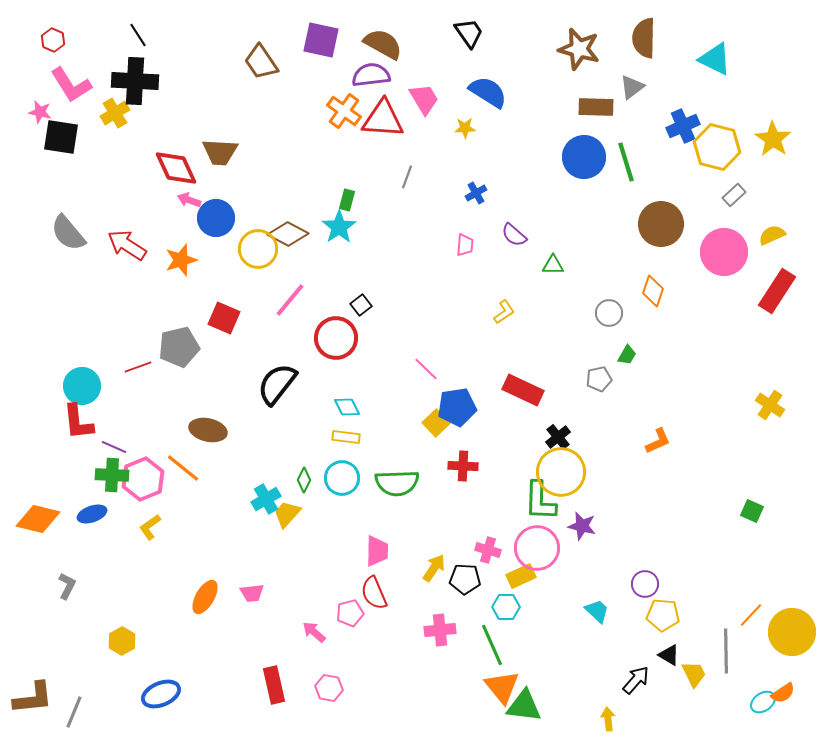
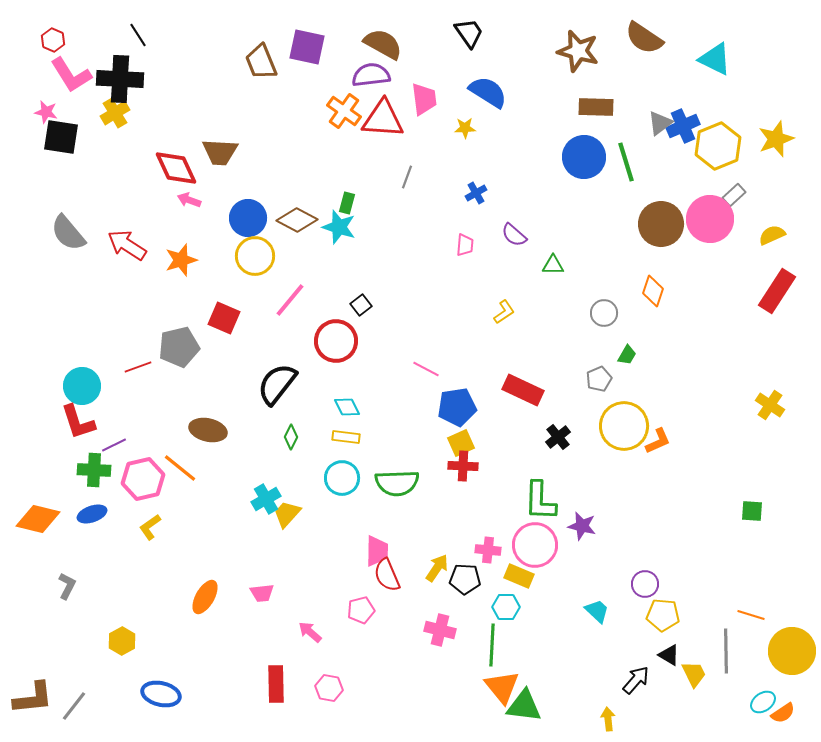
brown semicircle at (644, 38): rotated 57 degrees counterclockwise
purple square at (321, 40): moved 14 px left, 7 px down
brown star at (579, 49): moved 1 px left, 2 px down
brown trapezoid at (261, 62): rotated 12 degrees clockwise
black cross at (135, 81): moved 15 px left, 2 px up
pink L-shape at (71, 85): moved 10 px up
gray triangle at (632, 87): moved 28 px right, 36 px down
pink trapezoid at (424, 99): rotated 24 degrees clockwise
pink star at (40, 112): moved 6 px right
yellow star at (773, 139): moved 3 px right; rotated 18 degrees clockwise
yellow hexagon at (717, 147): moved 1 px right, 1 px up; rotated 24 degrees clockwise
green rectangle at (347, 200): moved 3 px down
blue circle at (216, 218): moved 32 px right
cyan star at (339, 227): rotated 20 degrees counterclockwise
brown diamond at (288, 234): moved 9 px right, 14 px up
yellow circle at (258, 249): moved 3 px left, 7 px down
pink circle at (724, 252): moved 14 px left, 33 px up
gray circle at (609, 313): moved 5 px left
red circle at (336, 338): moved 3 px down
pink line at (426, 369): rotated 16 degrees counterclockwise
gray pentagon at (599, 379): rotated 10 degrees counterclockwise
red L-shape at (78, 422): rotated 12 degrees counterclockwise
yellow square at (436, 423): moved 25 px right, 20 px down; rotated 20 degrees clockwise
purple line at (114, 447): moved 2 px up; rotated 50 degrees counterclockwise
orange line at (183, 468): moved 3 px left
yellow circle at (561, 472): moved 63 px right, 46 px up
green cross at (112, 475): moved 18 px left, 5 px up
pink hexagon at (143, 479): rotated 9 degrees clockwise
green diamond at (304, 480): moved 13 px left, 43 px up
green square at (752, 511): rotated 20 degrees counterclockwise
pink circle at (537, 548): moved 2 px left, 3 px up
pink cross at (488, 550): rotated 10 degrees counterclockwise
yellow arrow at (434, 568): moved 3 px right
yellow rectangle at (521, 576): moved 2 px left; rotated 48 degrees clockwise
pink trapezoid at (252, 593): moved 10 px right
red semicircle at (374, 593): moved 13 px right, 18 px up
pink pentagon at (350, 613): moved 11 px right, 3 px up
orange line at (751, 615): rotated 64 degrees clockwise
pink cross at (440, 630): rotated 20 degrees clockwise
pink arrow at (314, 632): moved 4 px left
yellow circle at (792, 632): moved 19 px down
green line at (492, 645): rotated 27 degrees clockwise
red rectangle at (274, 685): moved 2 px right, 1 px up; rotated 12 degrees clockwise
orange semicircle at (783, 693): moved 20 px down
blue ellipse at (161, 694): rotated 36 degrees clockwise
gray line at (74, 712): moved 6 px up; rotated 16 degrees clockwise
